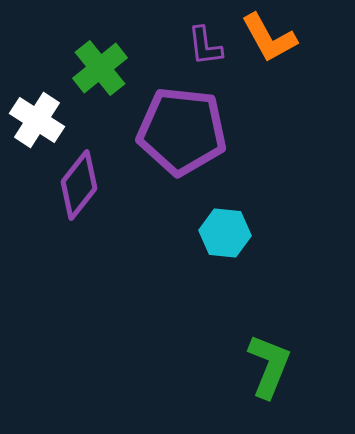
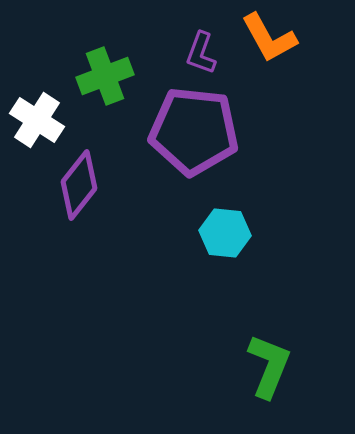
purple L-shape: moved 4 px left, 7 px down; rotated 27 degrees clockwise
green cross: moved 5 px right, 8 px down; rotated 18 degrees clockwise
purple pentagon: moved 12 px right
